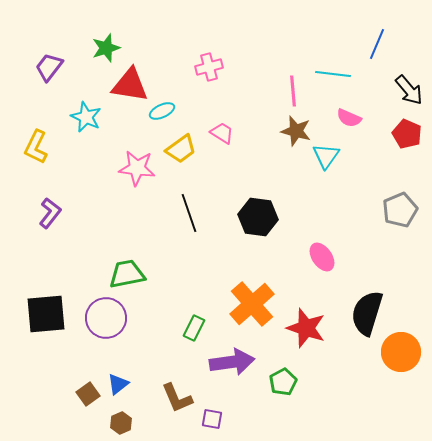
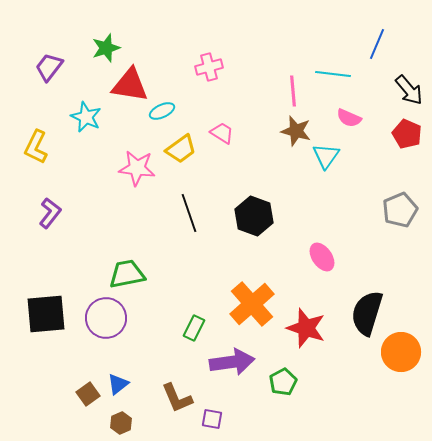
black hexagon: moved 4 px left, 1 px up; rotated 12 degrees clockwise
